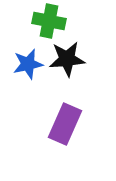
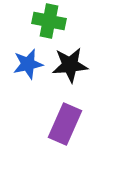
black star: moved 3 px right, 6 px down
